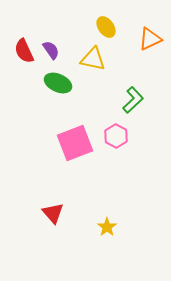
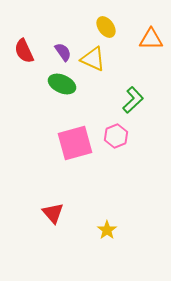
orange triangle: moved 1 px right; rotated 25 degrees clockwise
purple semicircle: moved 12 px right, 2 px down
yellow triangle: rotated 12 degrees clockwise
green ellipse: moved 4 px right, 1 px down
pink hexagon: rotated 10 degrees clockwise
pink square: rotated 6 degrees clockwise
yellow star: moved 3 px down
